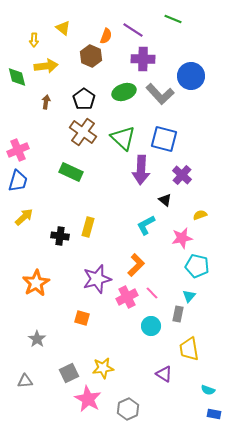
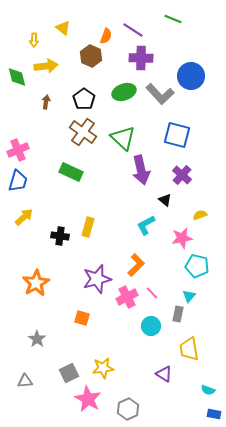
purple cross at (143, 59): moved 2 px left, 1 px up
blue square at (164, 139): moved 13 px right, 4 px up
purple arrow at (141, 170): rotated 16 degrees counterclockwise
